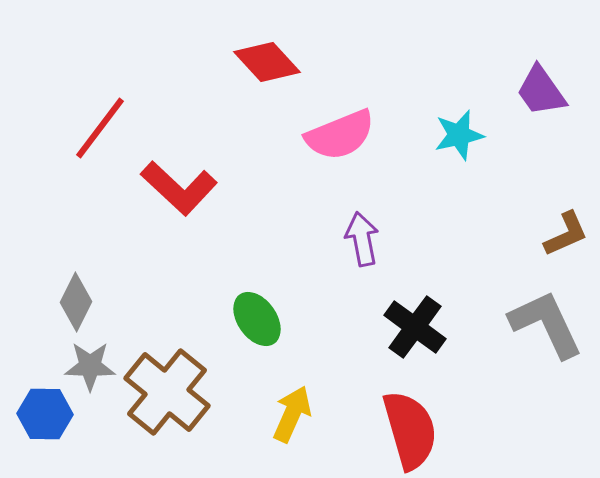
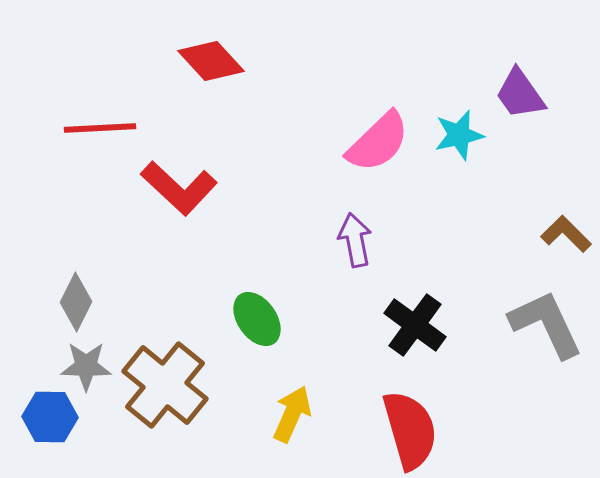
red diamond: moved 56 px left, 1 px up
purple trapezoid: moved 21 px left, 3 px down
red line: rotated 50 degrees clockwise
pink semicircle: moved 38 px right, 7 px down; rotated 22 degrees counterclockwise
brown L-shape: rotated 111 degrees counterclockwise
purple arrow: moved 7 px left, 1 px down
black cross: moved 2 px up
gray star: moved 4 px left
brown cross: moved 2 px left, 7 px up
blue hexagon: moved 5 px right, 3 px down
